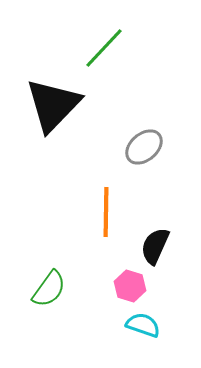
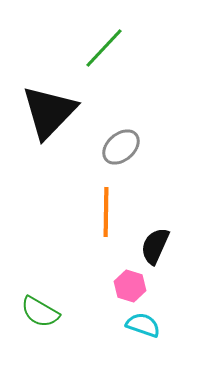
black triangle: moved 4 px left, 7 px down
gray ellipse: moved 23 px left
green semicircle: moved 9 px left, 23 px down; rotated 84 degrees clockwise
